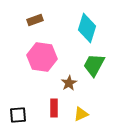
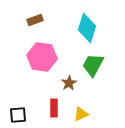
green trapezoid: moved 1 px left
